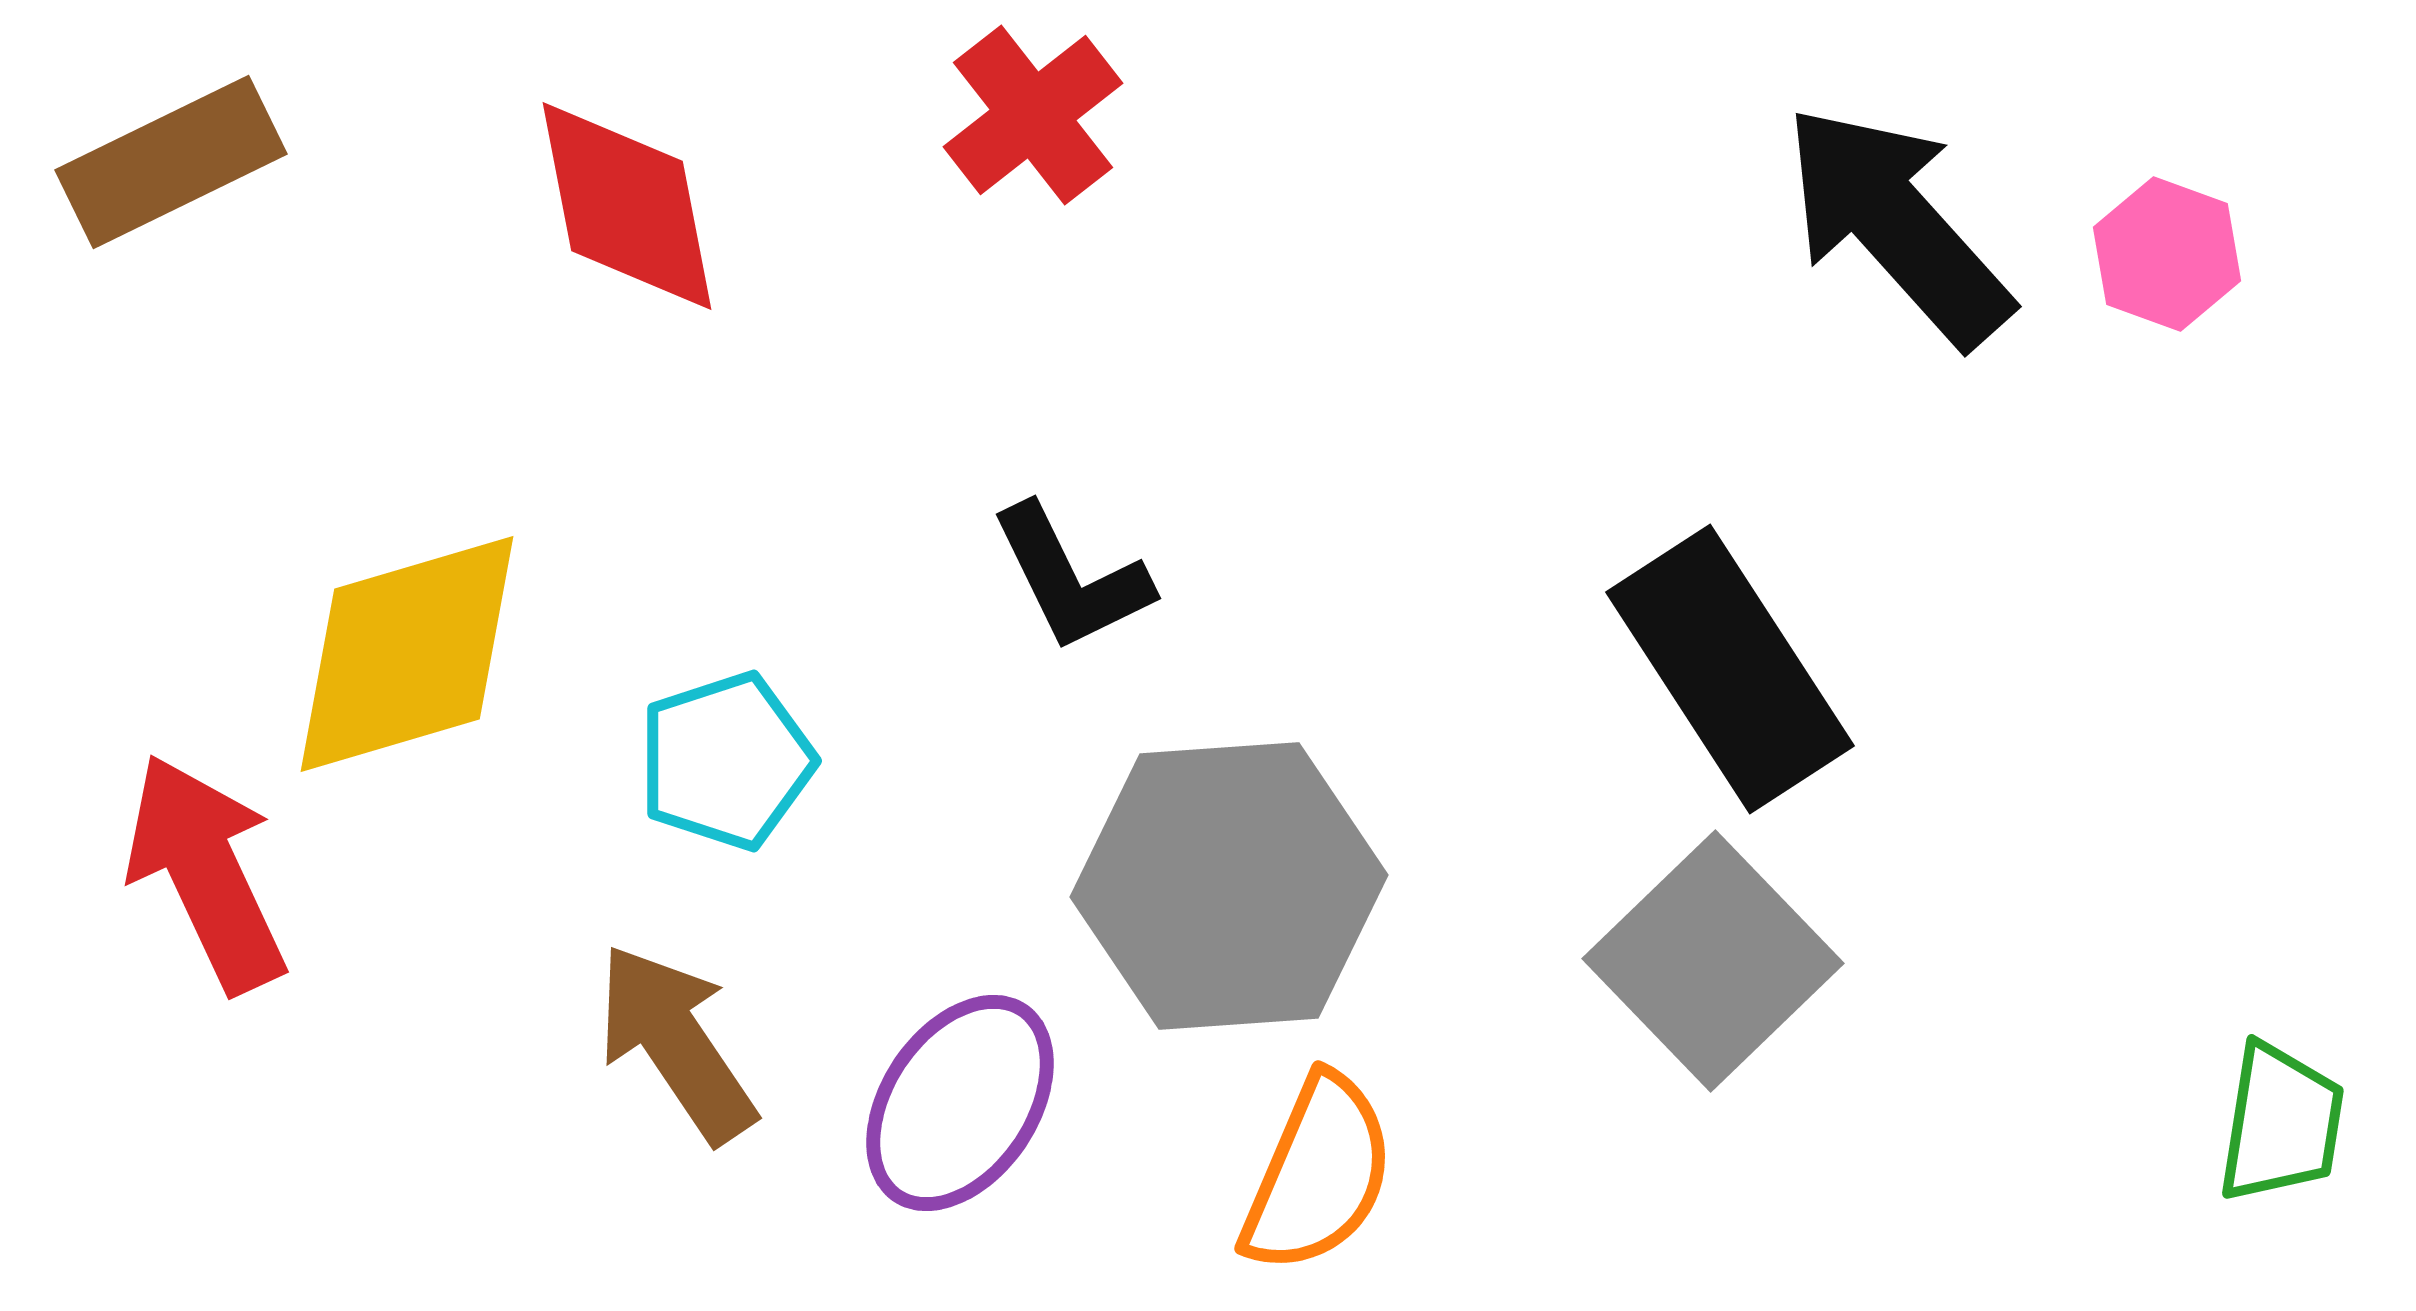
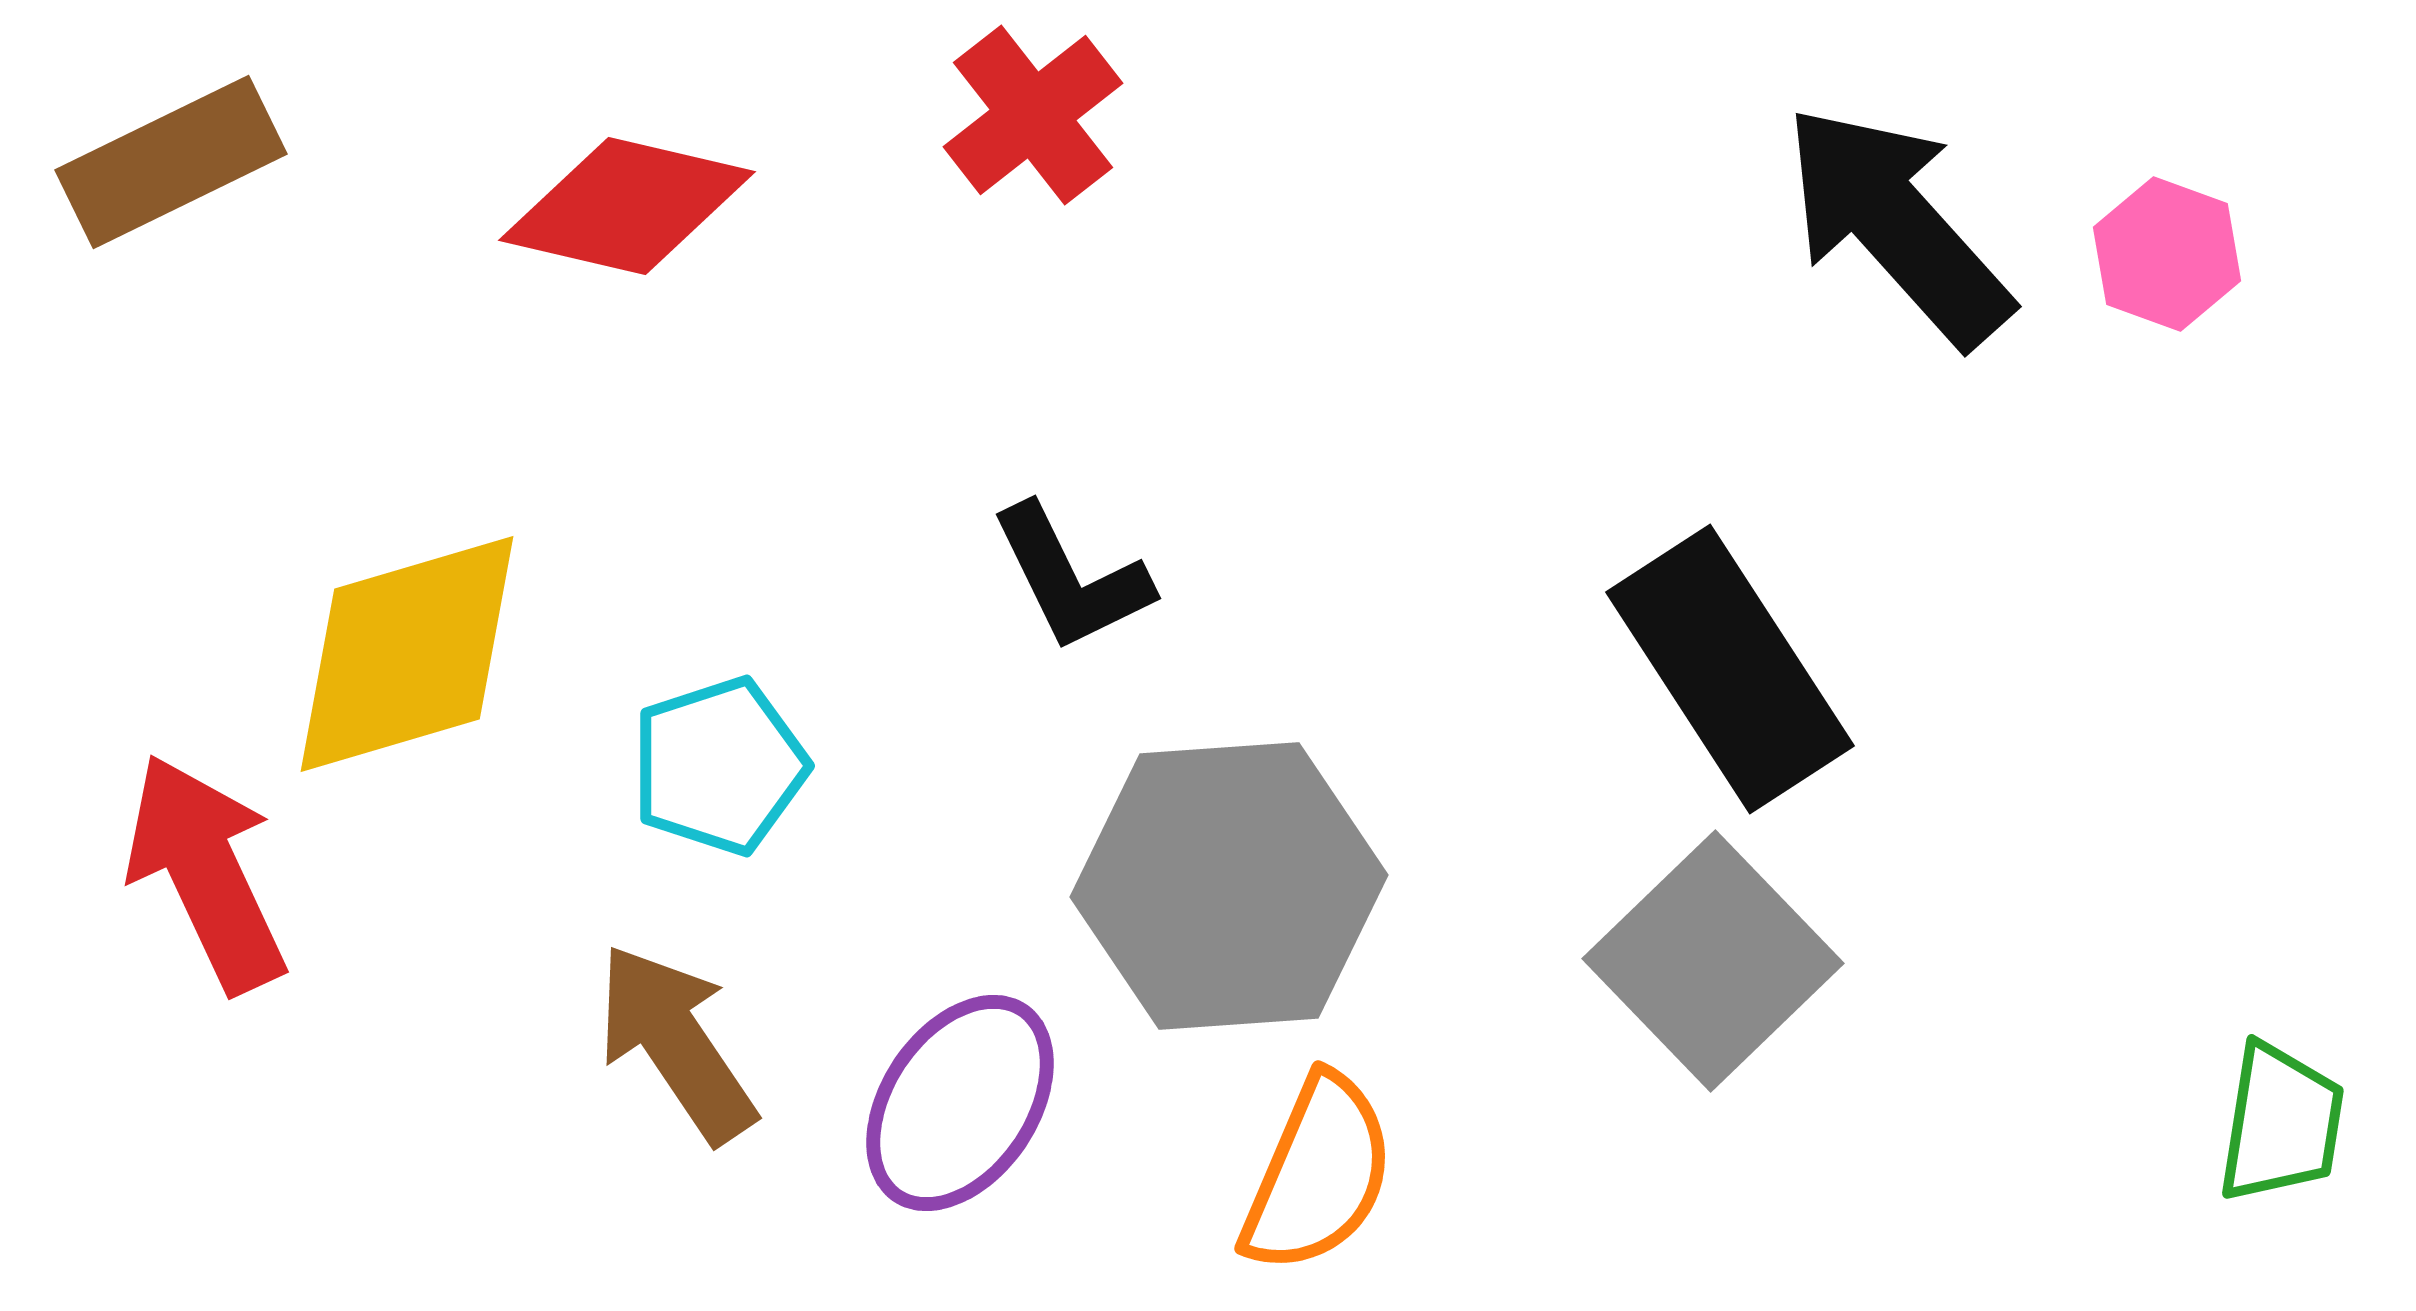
red diamond: rotated 66 degrees counterclockwise
cyan pentagon: moved 7 px left, 5 px down
